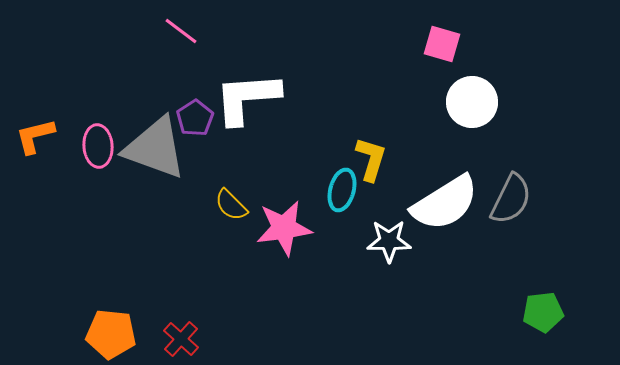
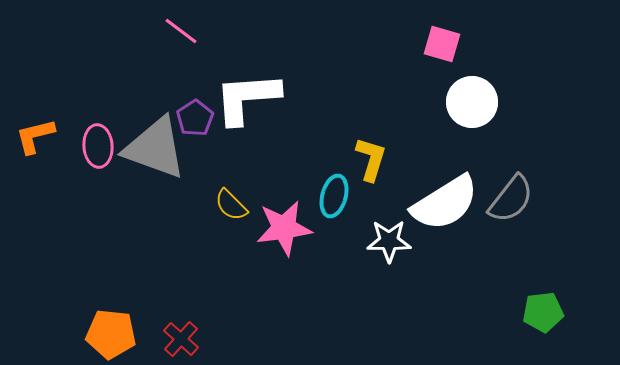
cyan ellipse: moved 8 px left, 6 px down
gray semicircle: rotated 12 degrees clockwise
